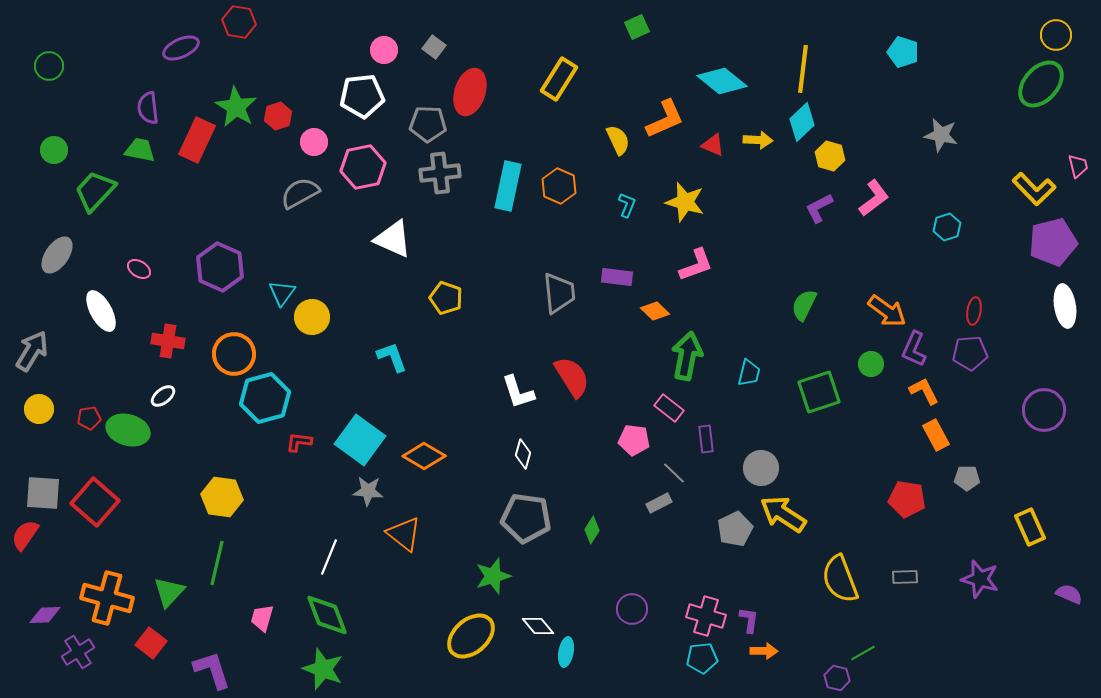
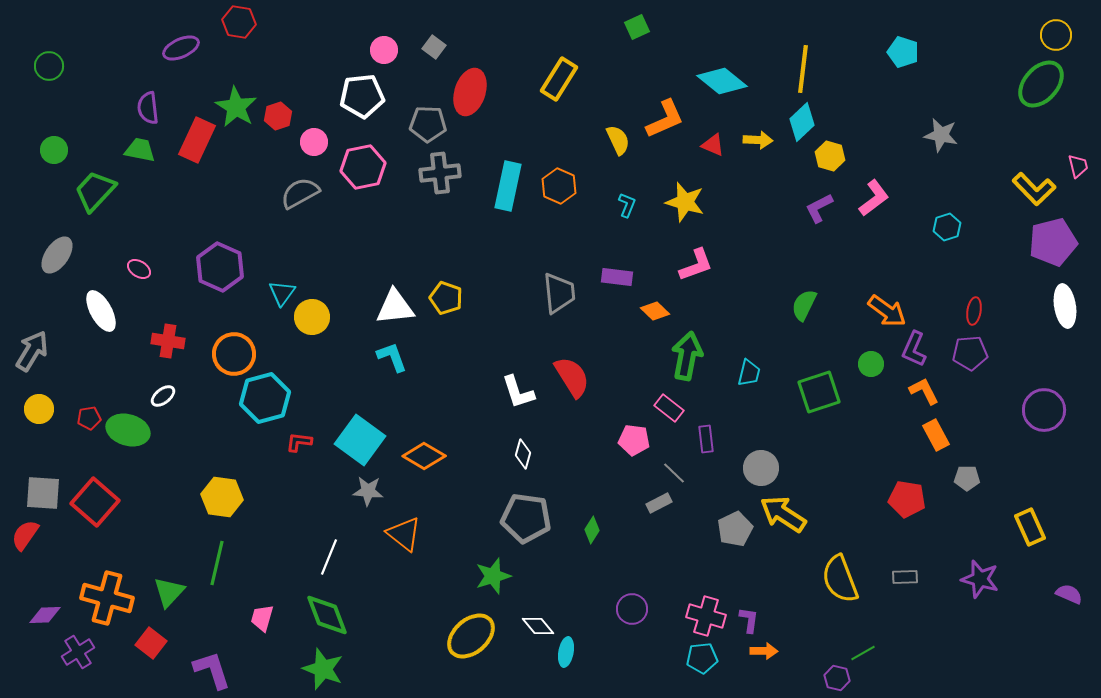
white triangle at (393, 239): moved 2 px right, 68 px down; rotated 30 degrees counterclockwise
